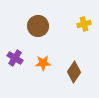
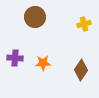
brown circle: moved 3 px left, 9 px up
purple cross: rotated 28 degrees counterclockwise
brown diamond: moved 7 px right, 2 px up
